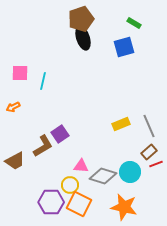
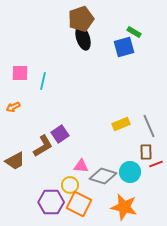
green rectangle: moved 9 px down
brown rectangle: moved 3 px left; rotated 49 degrees counterclockwise
